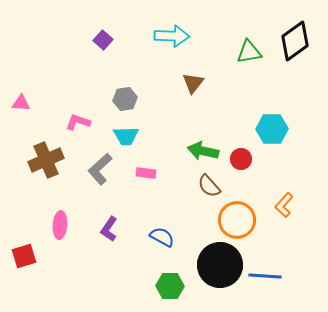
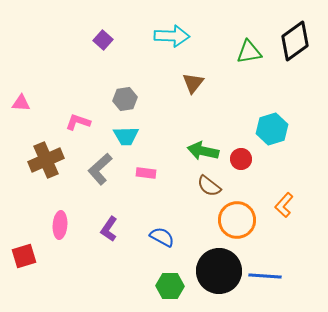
cyan hexagon: rotated 16 degrees counterclockwise
brown semicircle: rotated 10 degrees counterclockwise
black circle: moved 1 px left, 6 px down
